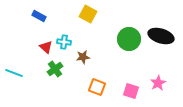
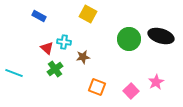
red triangle: moved 1 px right, 1 px down
pink star: moved 2 px left, 1 px up
pink square: rotated 28 degrees clockwise
